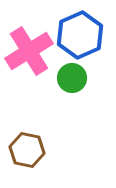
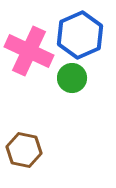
pink cross: rotated 33 degrees counterclockwise
brown hexagon: moved 3 px left
